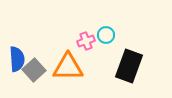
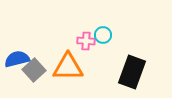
cyan circle: moved 3 px left
pink cross: rotated 24 degrees clockwise
blue semicircle: rotated 100 degrees counterclockwise
black rectangle: moved 3 px right, 6 px down
